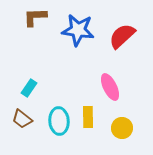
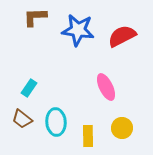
red semicircle: rotated 16 degrees clockwise
pink ellipse: moved 4 px left
yellow rectangle: moved 19 px down
cyan ellipse: moved 3 px left, 1 px down
